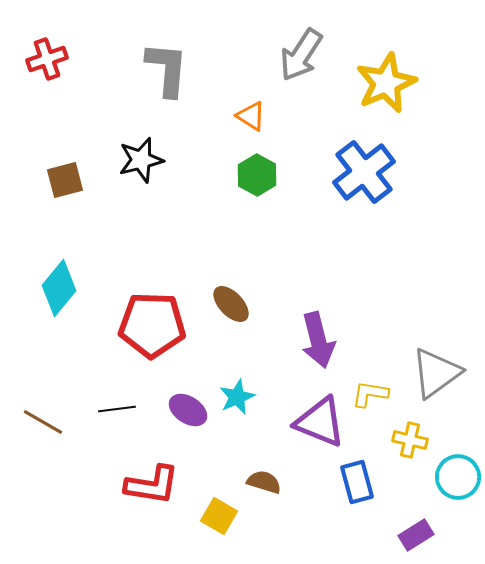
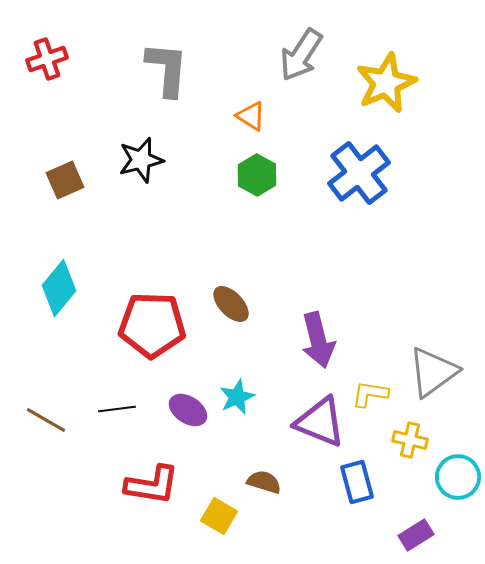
blue cross: moved 5 px left, 1 px down
brown square: rotated 9 degrees counterclockwise
gray triangle: moved 3 px left, 1 px up
brown line: moved 3 px right, 2 px up
